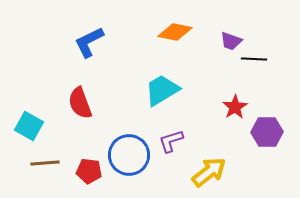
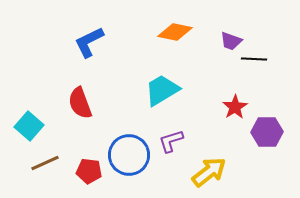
cyan square: rotated 12 degrees clockwise
brown line: rotated 20 degrees counterclockwise
